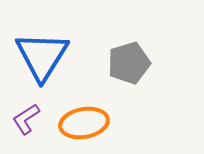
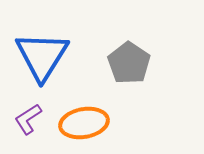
gray pentagon: rotated 21 degrees counterclockwise
purple L-shape: moved 2 px right
